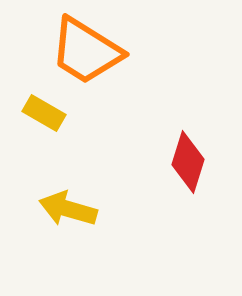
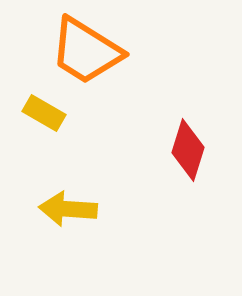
red diamond: moved 12 px up
yellow arrow: rotated 12 degrees counterclockwise
